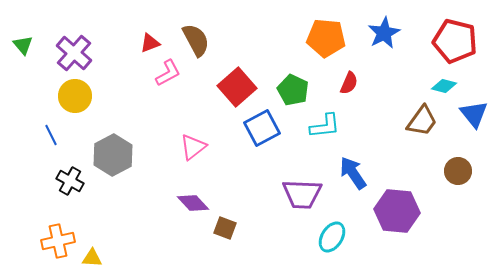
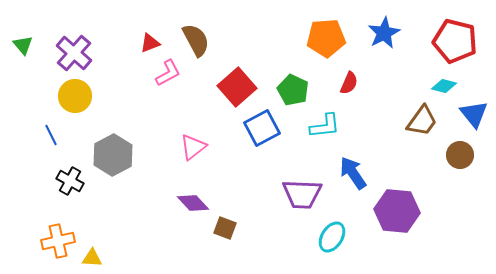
orange pentagon: rotated 9 degrees counterclockwise
brown circle: moved 2 px right, 16 px up
